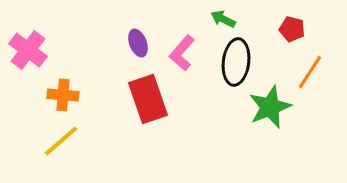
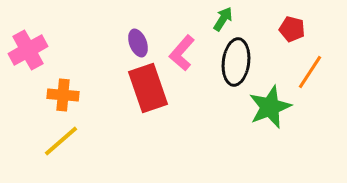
green arrow: rotated 95 degrees clockwise
pink cross: rotated 24 degrees clockwise
red rectangle: moved 11 px up
